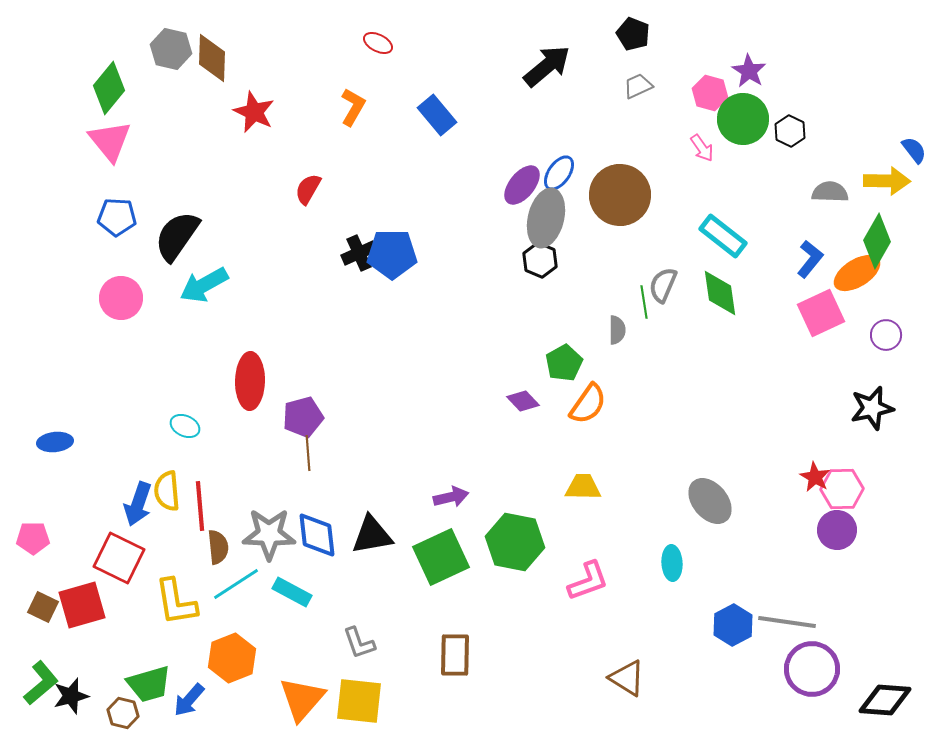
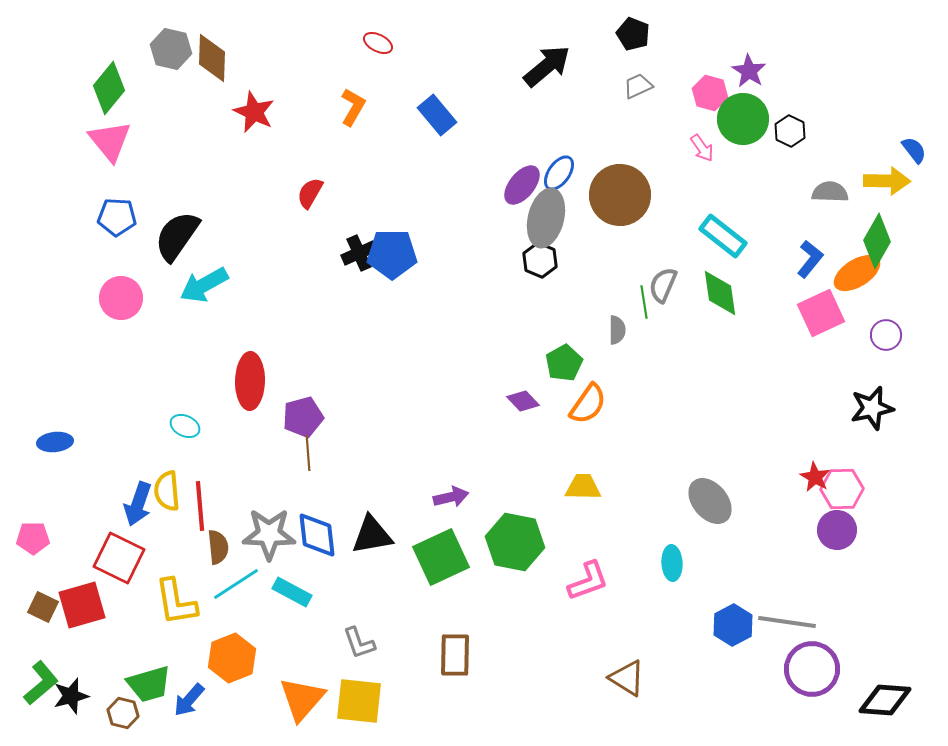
red semicircle at (308, 189): moved 2 px right, 4 px down
